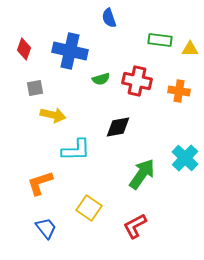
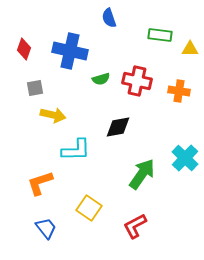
green rectangle: moved 5 px up
